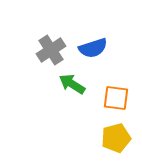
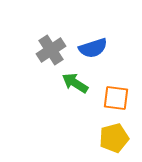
green arrow: moved 3 px right, 1 px up
yellow pentagon: moved 2 px left
